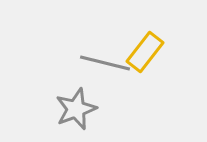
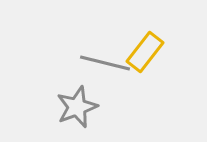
gray star: moved 1 px right, 2 px up
